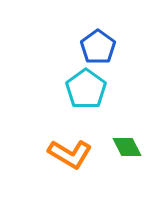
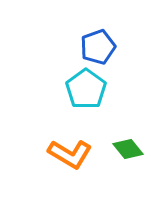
blue pentagon: rotated 16 degrees clockwise
green diamond: moved 1 px right, 2 px down; rotated 12 degrees counterclockwise
